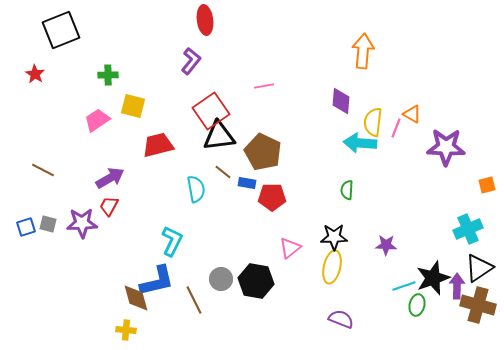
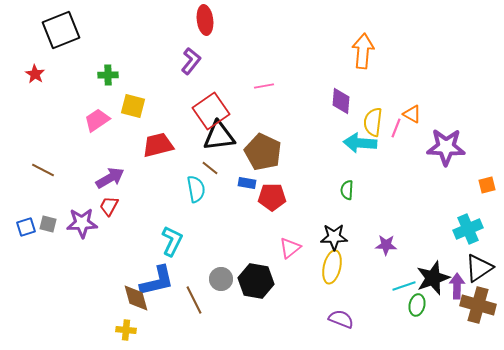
brown line at (223, 172): moved 13 px left, 4 px up
